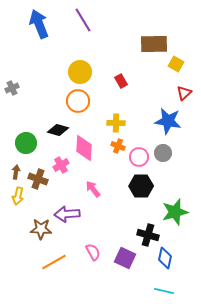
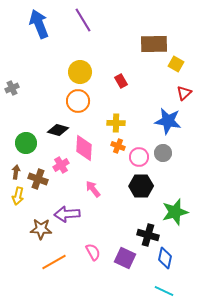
cyan line: rotated 12 degrees clockwise
